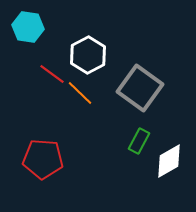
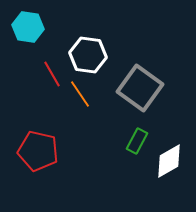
white hexagon: rotated 24 degrees counterclockwise
red line: rotated 24 degrees clockwise
orange line: moved 1 px down; rotated 12 degrees clockwise
green rectangle: moved 2 px left
red pentagon: moved 5 px left, 8 px up; rotated 9 degrees clockwise
